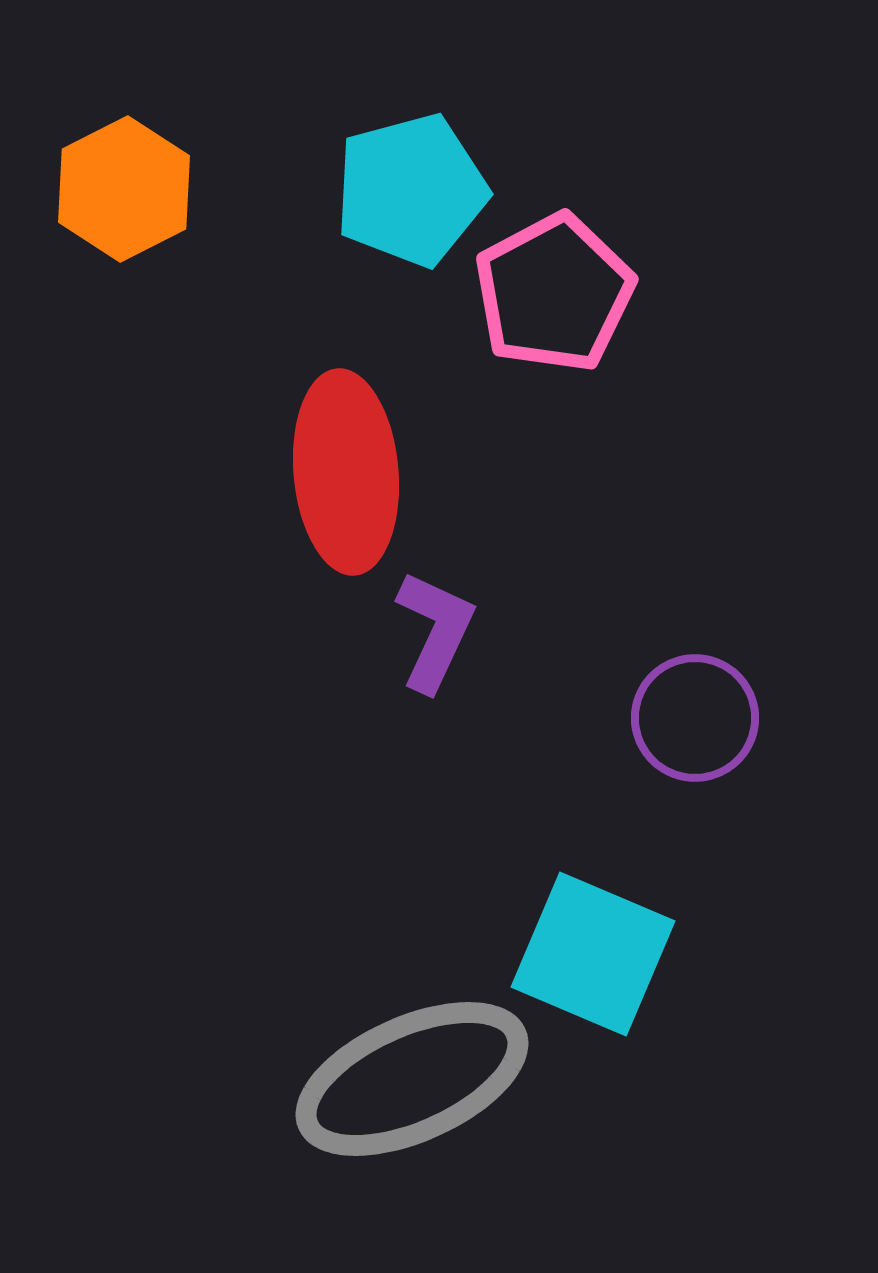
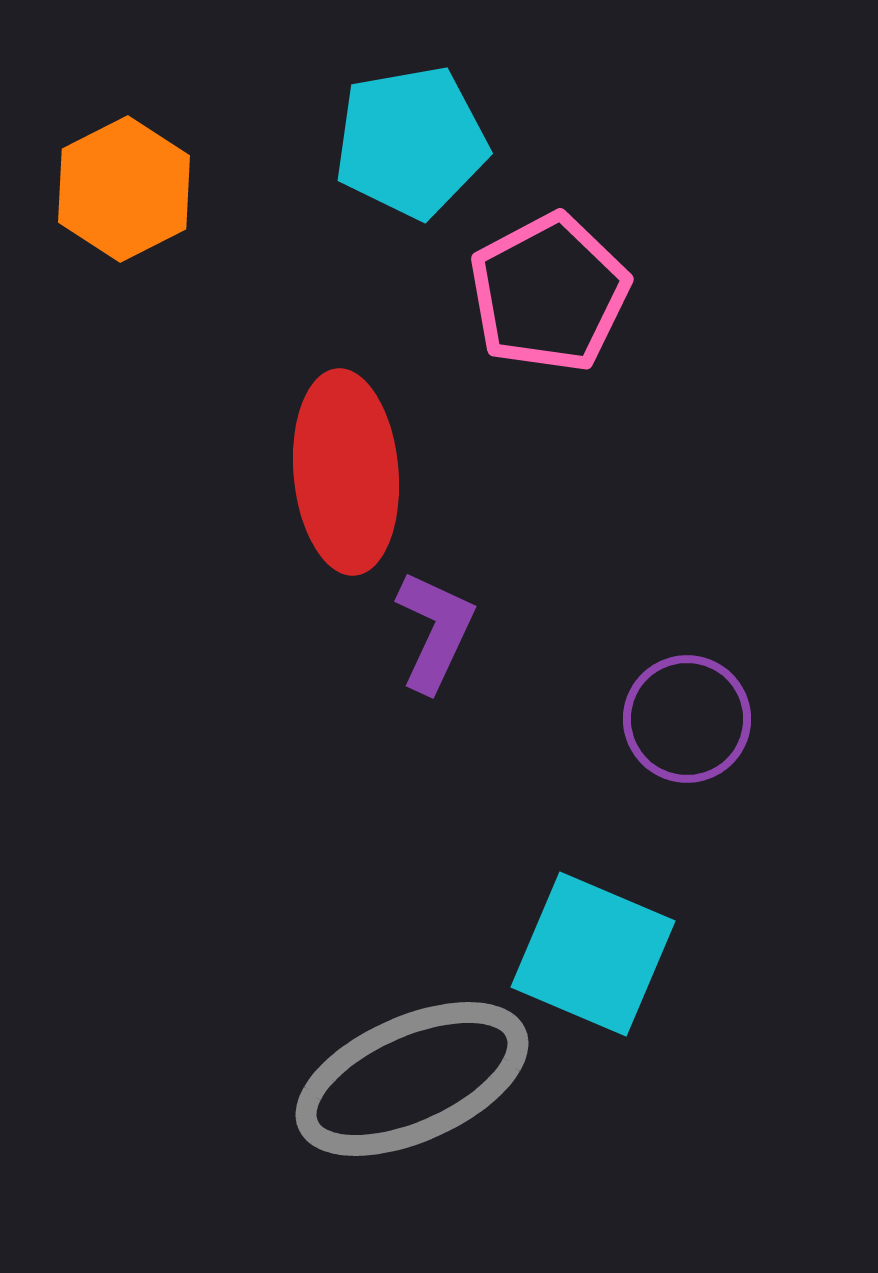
cyan pentagon: moved 48 px up; rotated 5 degrees clockwise
pink pentagon: moved 5 px left
purple circle: moved 8 px left, 1 px down
